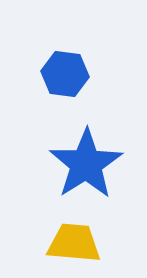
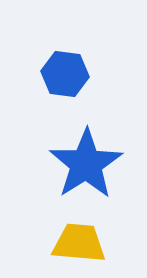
yellow trapezoid: moved 5 px right
